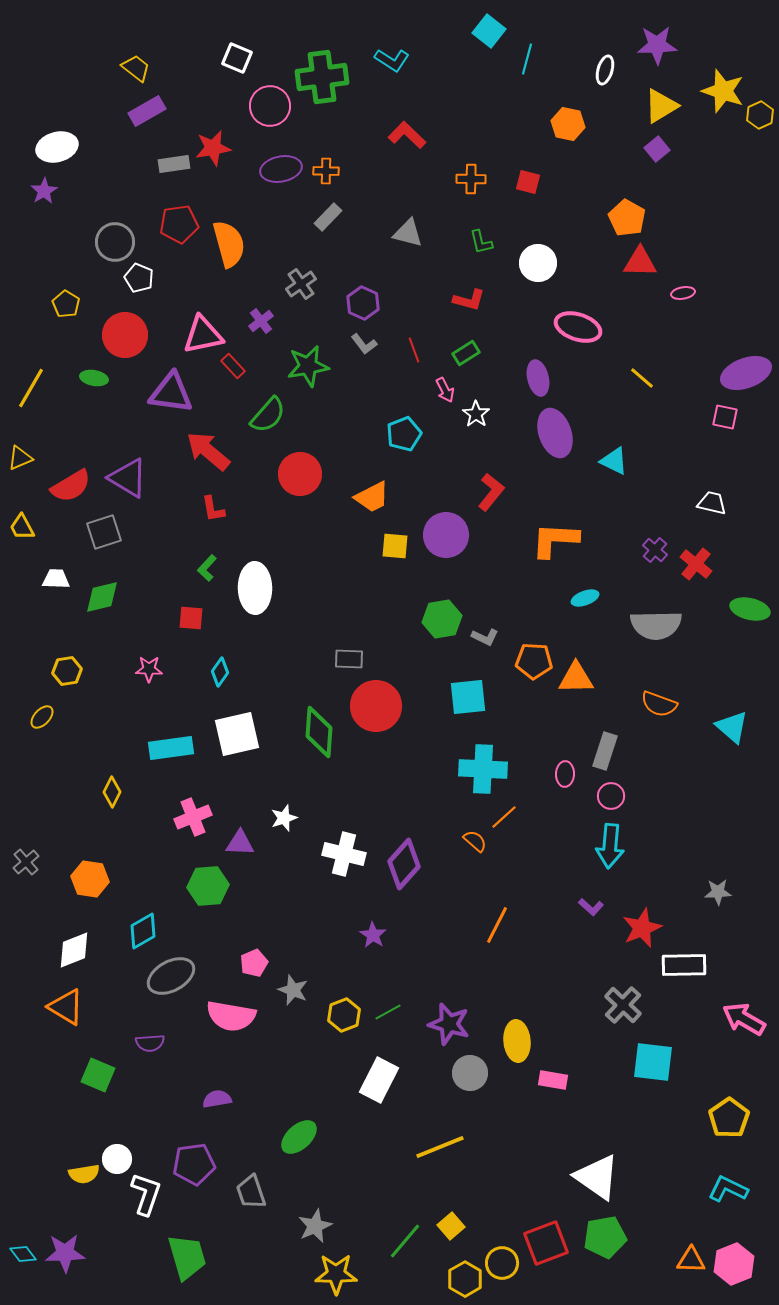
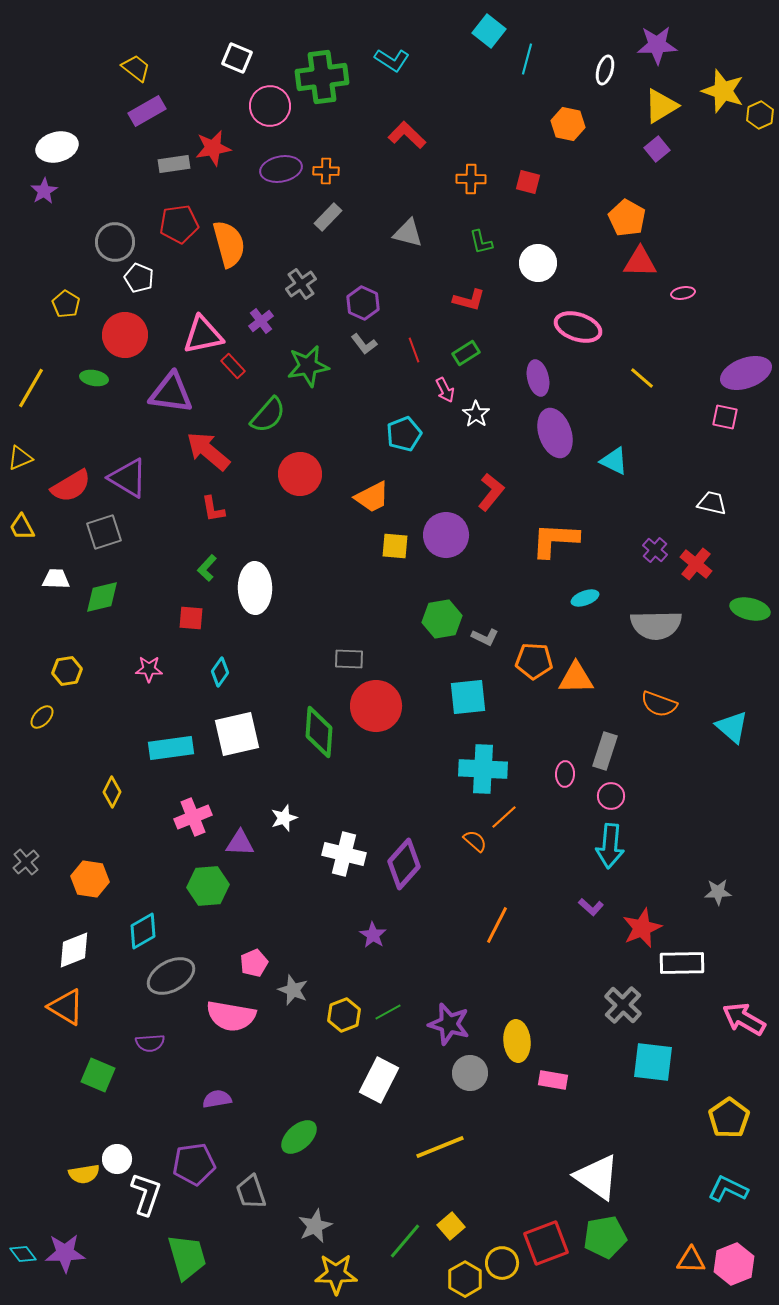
white rectangle at (684, 965): moved 2 px left, 2 px up
